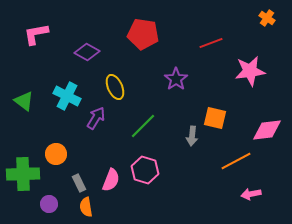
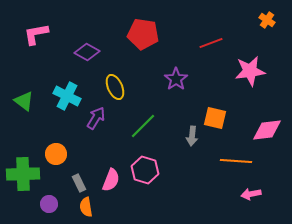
orange cross: moved 2 px down
orange line: rotated 32 degrees clockwise
